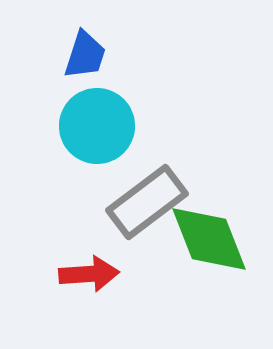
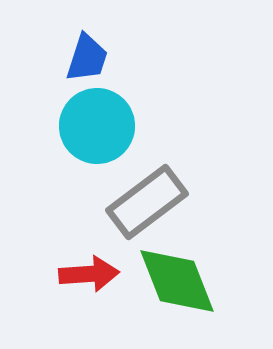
blue trapezoid: moved 2 px right, 3 px down
green diamond: moved 32 px left, 42 px down
